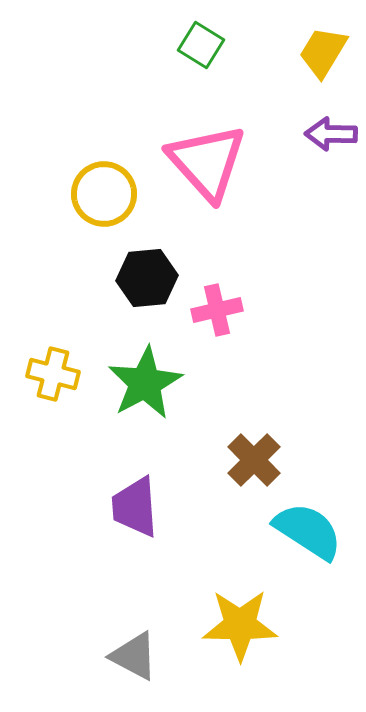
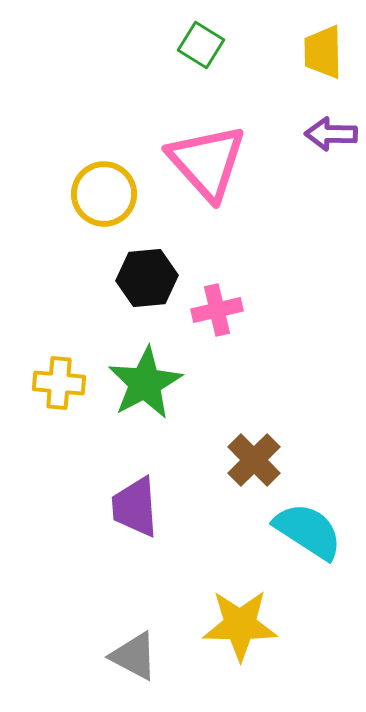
yellow trapezoid: rotated 32 degrees counterclockwise
yellow cross: moved 6 px right, 9 px down; rotated 9 degrees counterclockwise
